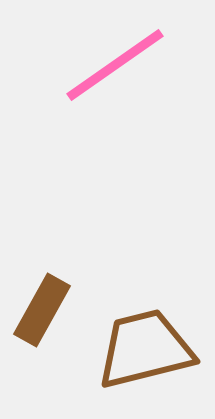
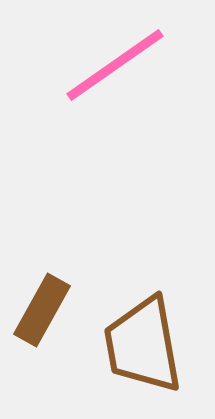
brown trapezoid: moved 2 px left, 4 px up; rotated 86 degrees counterclockwise
